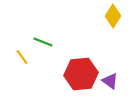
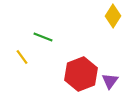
green line: moved 5 px up
red hexagon: rotated 16 degrees counterclockwise
purple triangle: rotated 30 degrees clockwise
